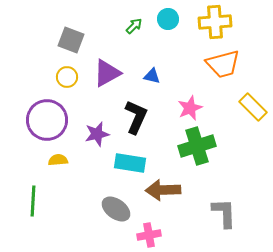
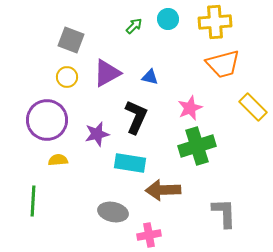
blue triangle: moved 2 px left, 1 px down
gray ellipse: moved 3 px left, 3 px down; rotated 24 degrees counterclockwise
